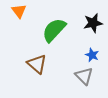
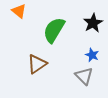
orange triangle: rotated 14 degrees counterclockwise
black star: rotated 18 degrees counterclockwise
green semicircle: rotated 12 degrees counterclockwise
brown triangle: rotated 45 degrees clockwise
